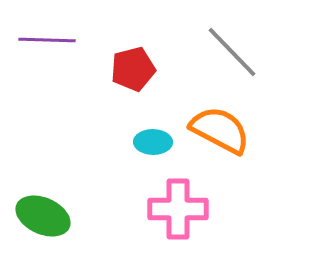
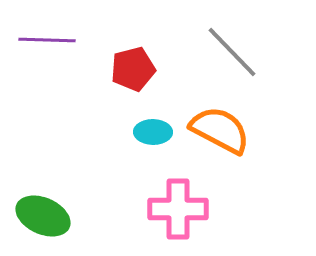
cyan ellipse: moved 10 px up
